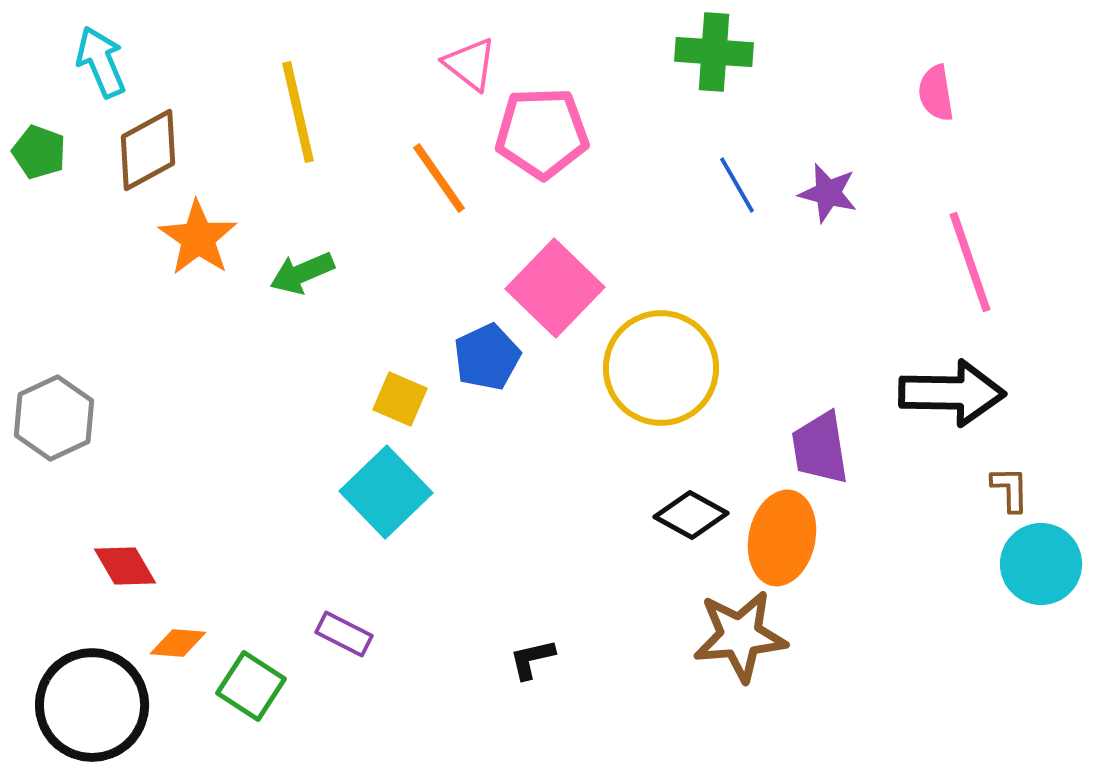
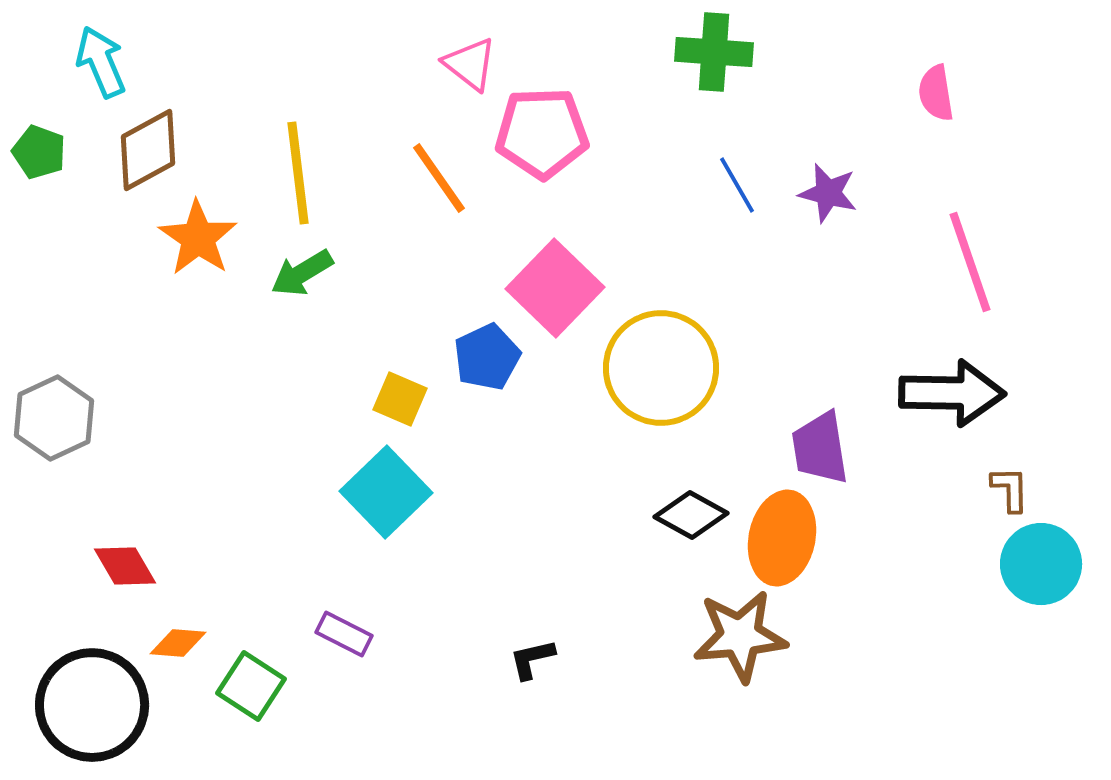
yellow line: moved 61 px down; rotated 6 degrees clockwise
green arrow: rotated 8 degrees counterclockwise
